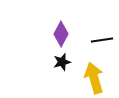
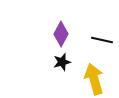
black line: rotated 20 degrees clockwise
yellow arrow: moved 1 px down
